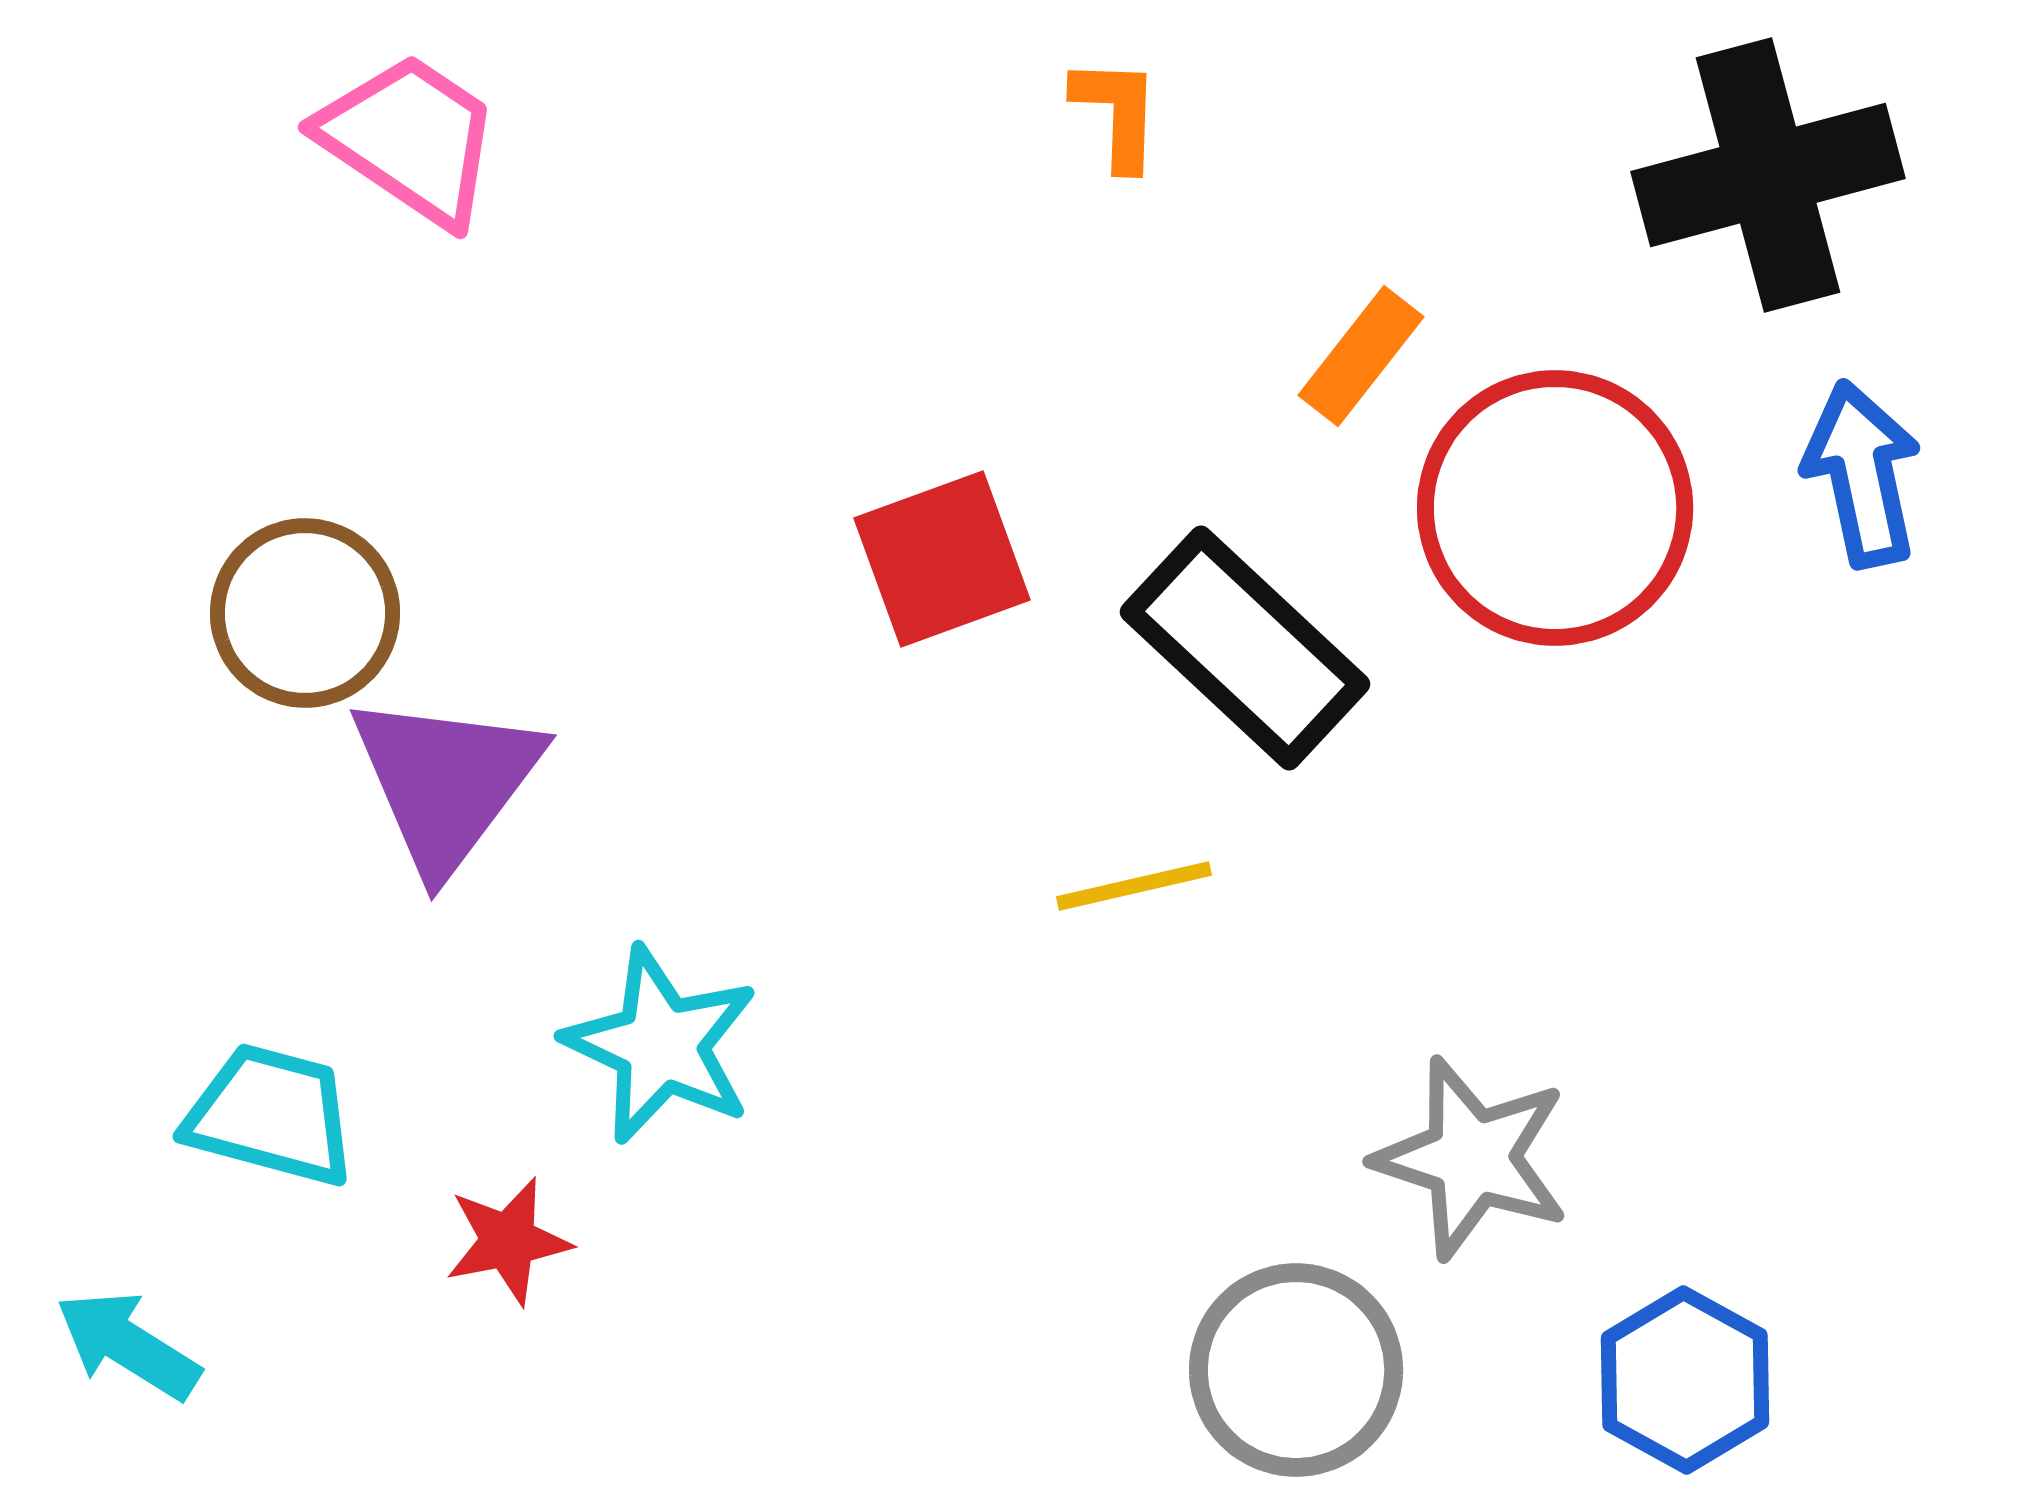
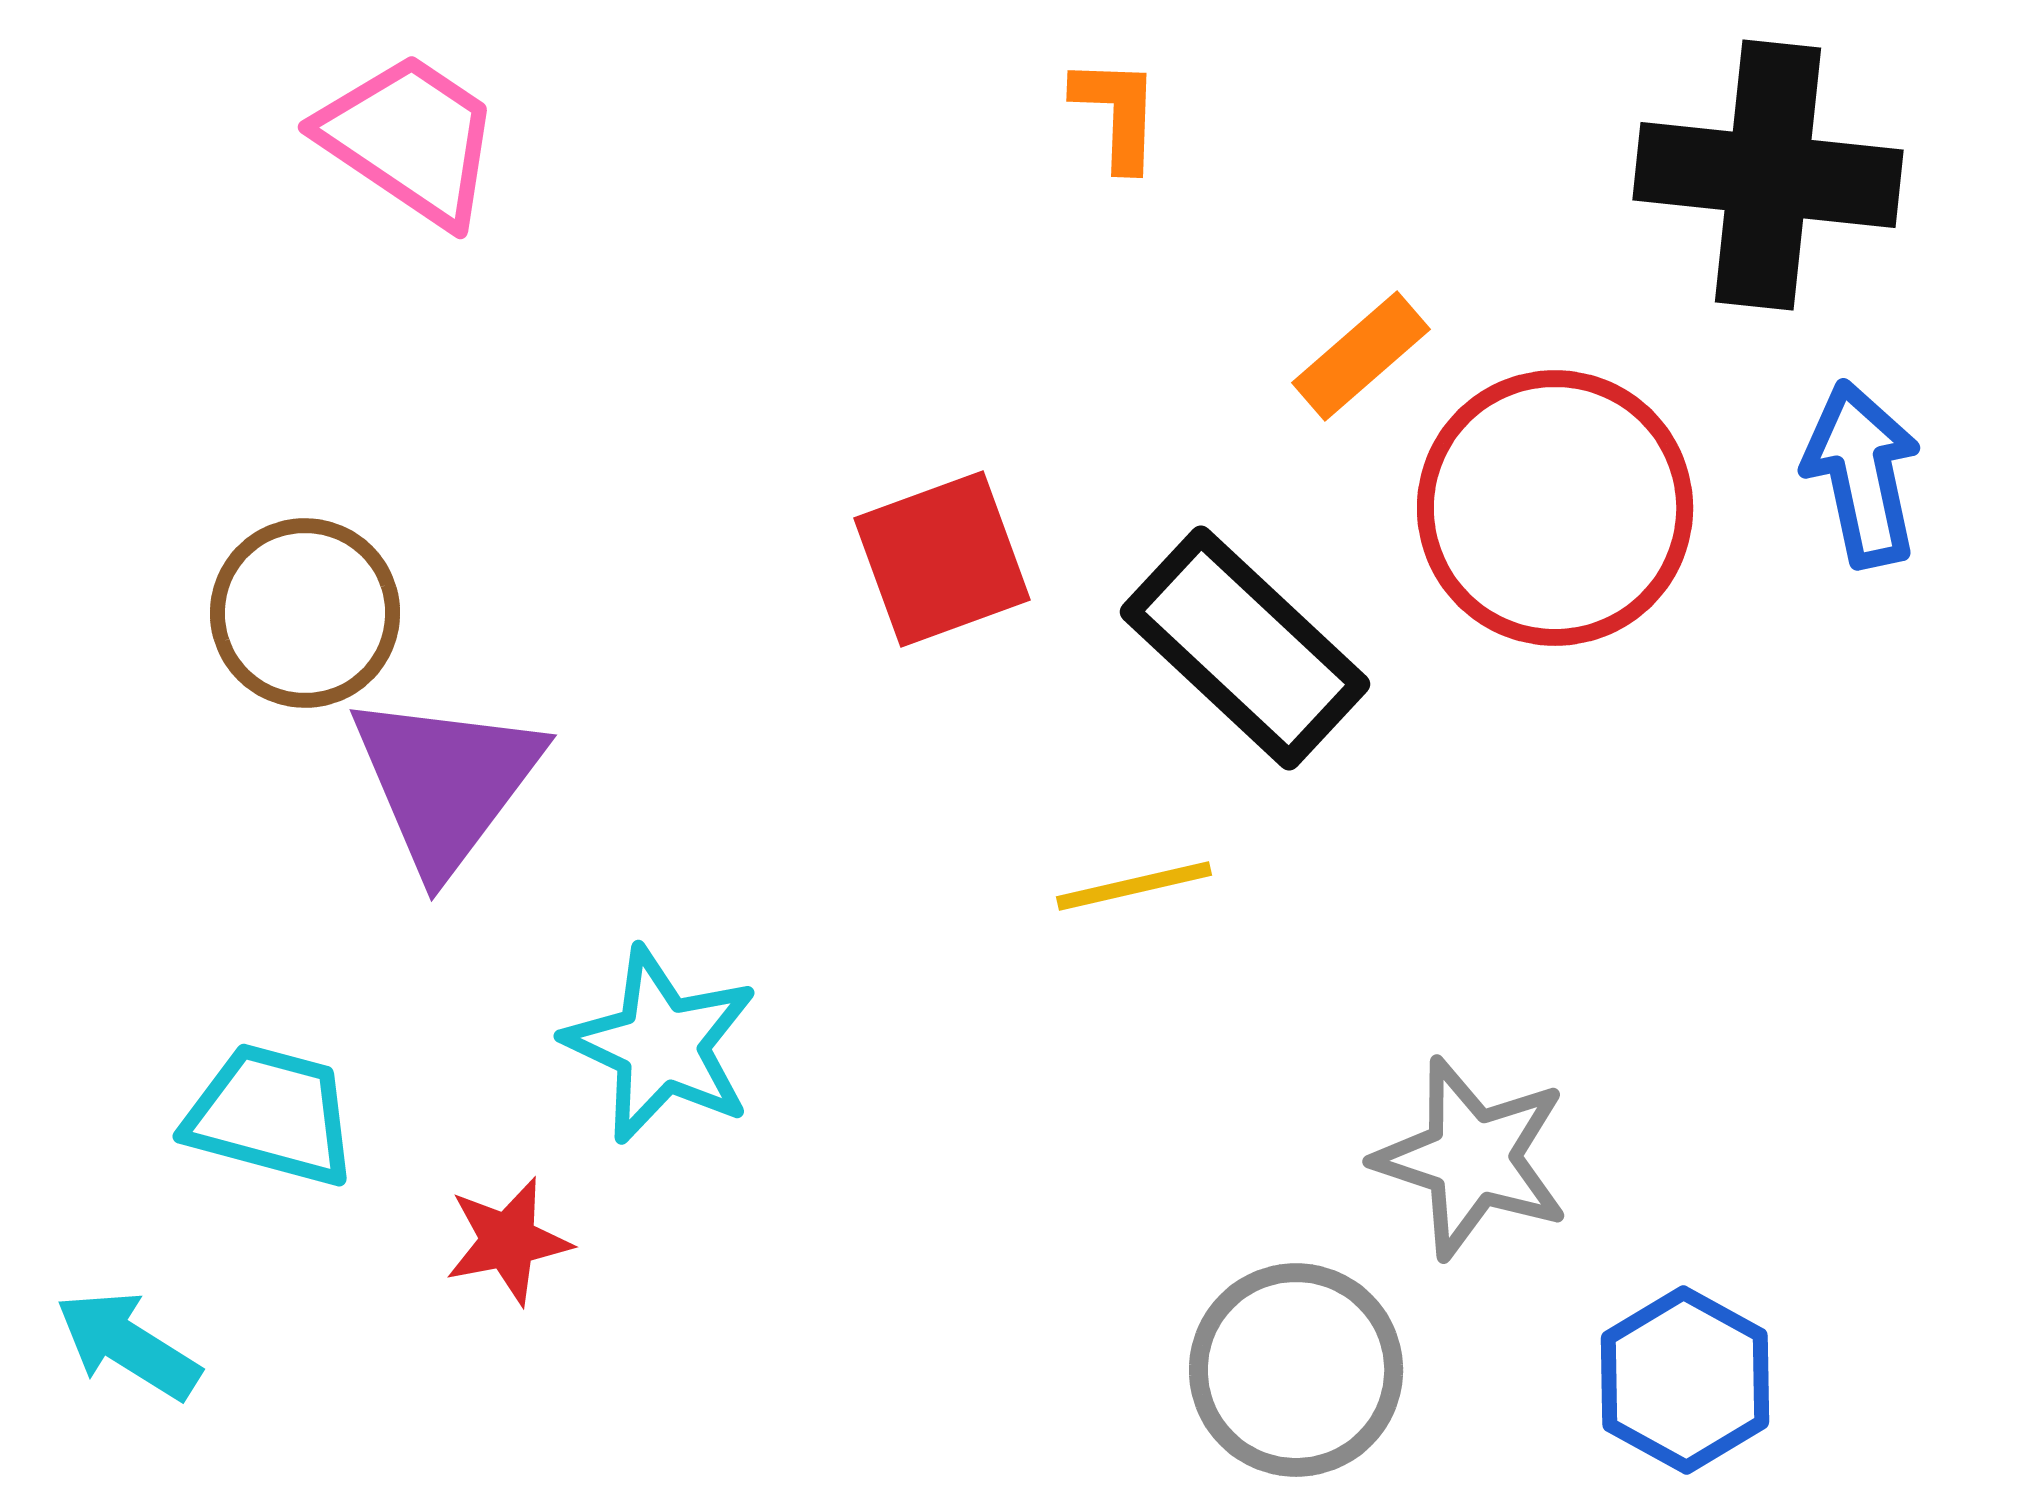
black cross: rotated 21 degrees clockwise
orange rectangle: rotated 11 degrees clockwise
